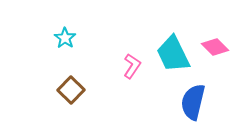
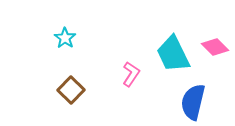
pink L-shape: moved 1 px left, 8 px down
